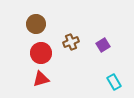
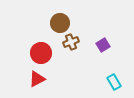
brown circle: moved 24 px right, 1 px up
red triangle: moved 4 px left; rotated 12 degrees counterclockwise
